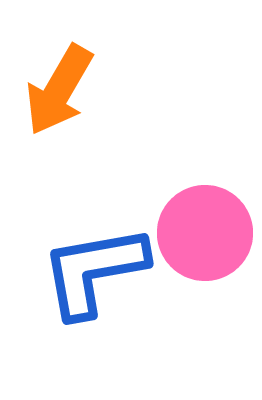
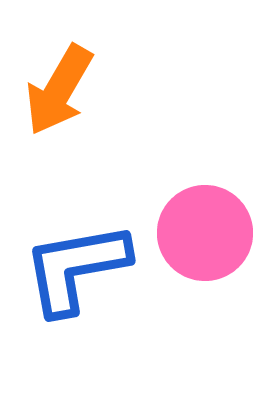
blue L-shape: moved 18 px left, 3 px up
